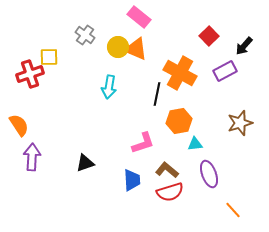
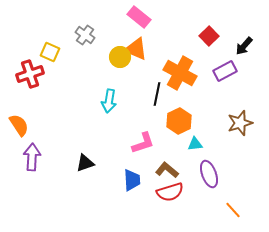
yellow circle: moved 2 px right, 10 px down
yellow square: moved 1 px right, 5 px up; rotated 24 degrees clockwise
cyan arrow: moved 14 px down
orange hexagon: rotated 15 degrees counterclockwise
